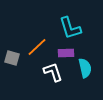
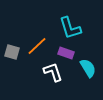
orange line: moved 1 px up
purple rectangle: rotated 21 degrees clockwise
gray square: moved 6 px up
cyan semicircle: moved 3 px right; rotated 18 degrees counterclockwise
